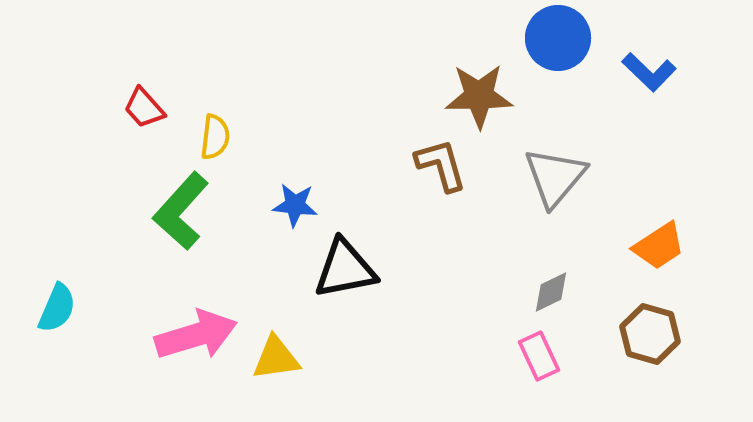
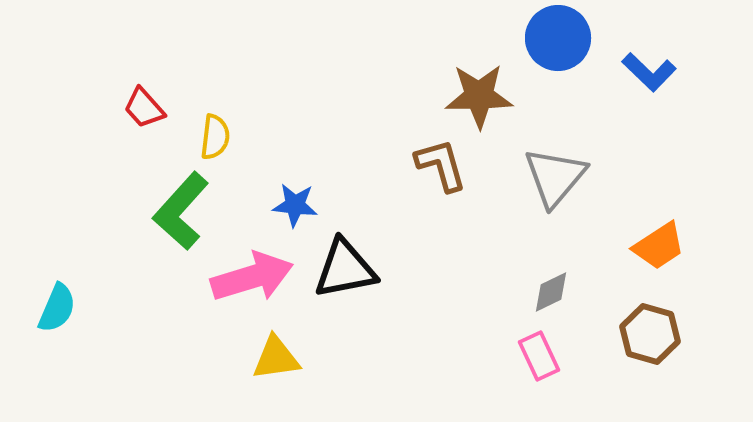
pink arrow: moved 56 px right, 58 px up
